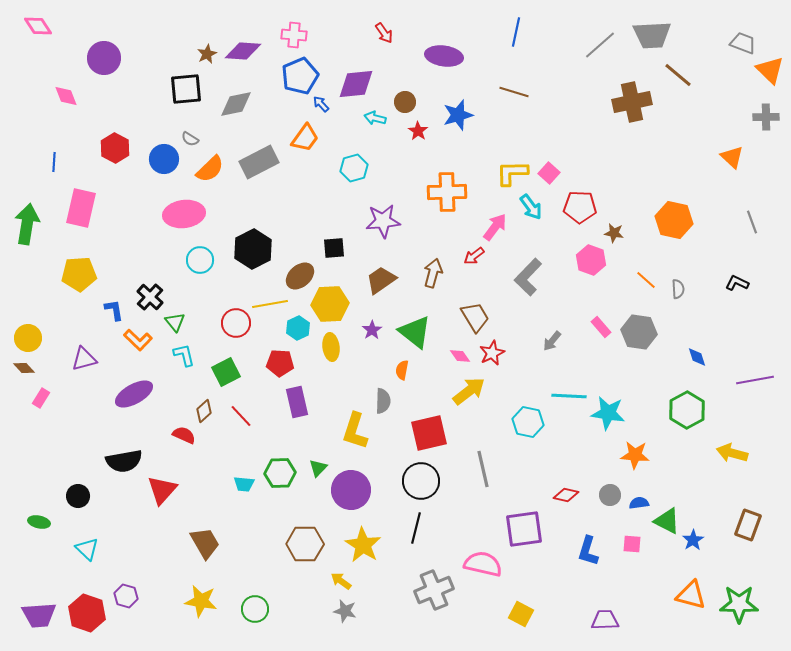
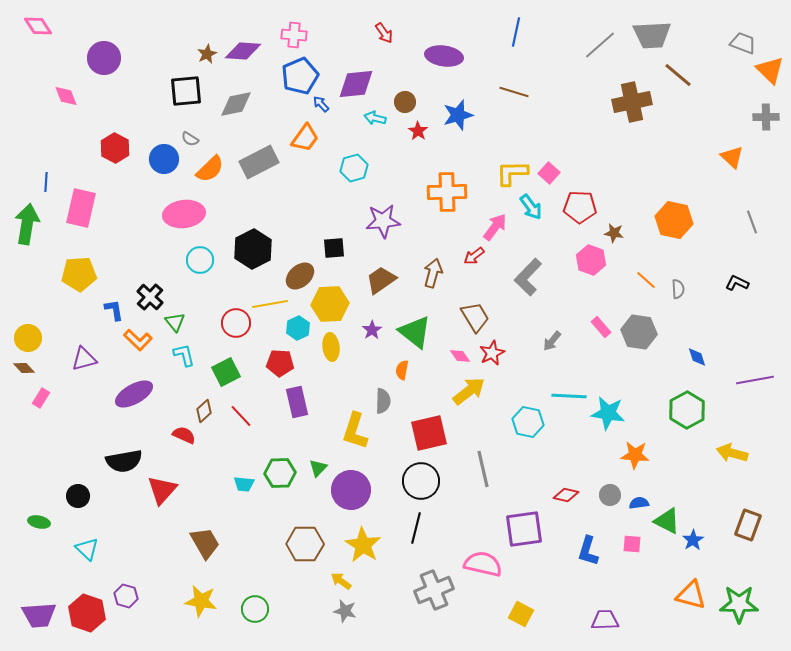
black square at (186, 89): moved 2 px down
blue line at (54, 162): moved 8 px left, 20 px down
